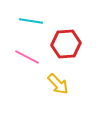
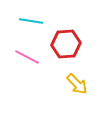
yellow arrow: moved 19 px right
